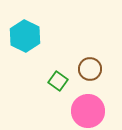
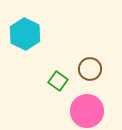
cyan hexagon: moved 2 px up
pink circle: moved 1 px left
